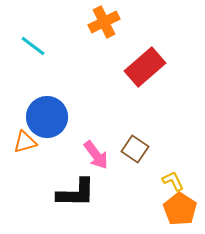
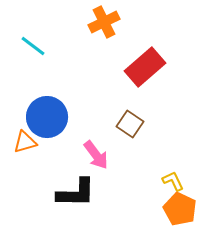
brown square: moved 5 px left, 25 px up
orange pentagon: rotated 8 degrees counterclockwise
